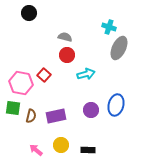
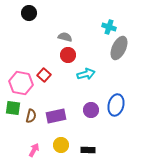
red circle: moved 1 px right
pink arrow: moved 2 px left; rotated 80 degrees clockwise
